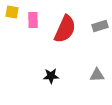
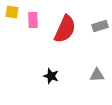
black star: rotated 21 degrees clockwise
